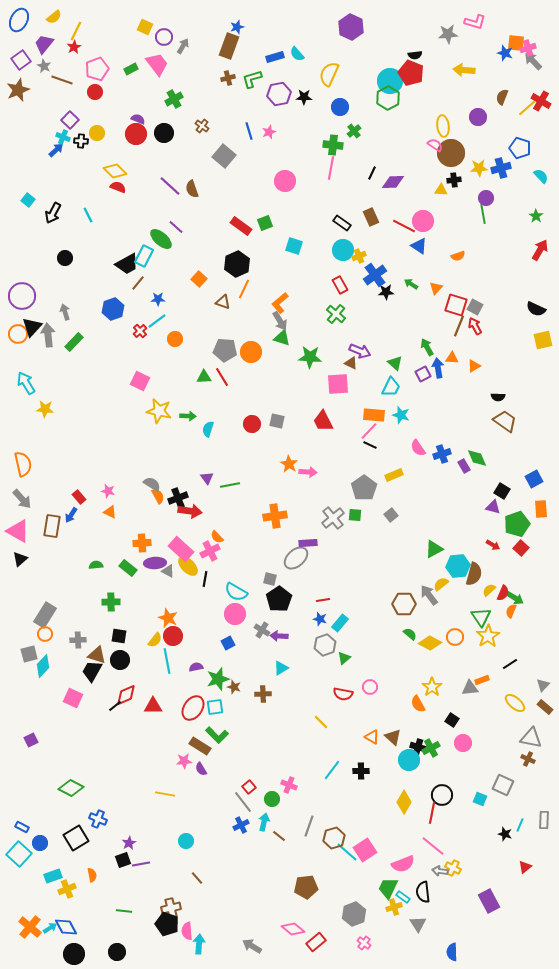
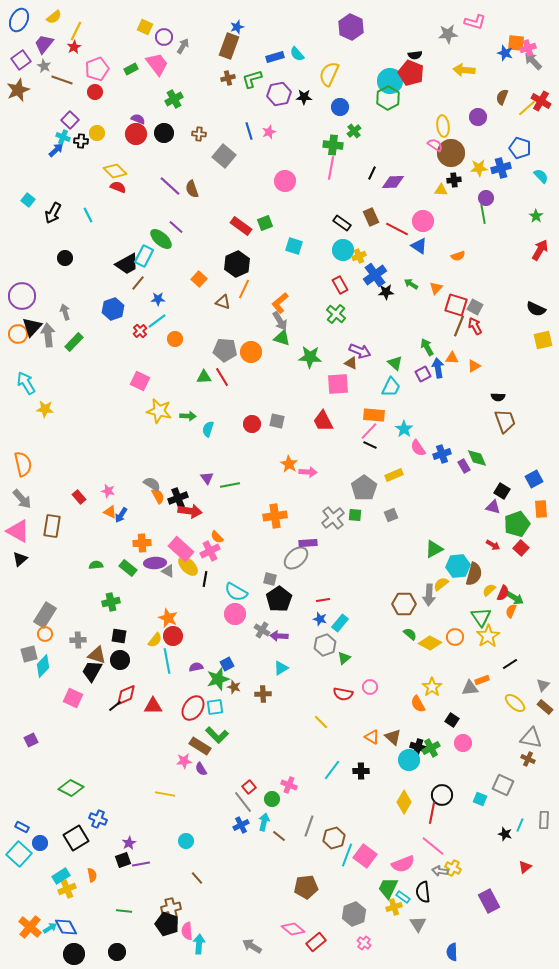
brown cross at (202, 126): moved 3 px left, 8 px down; rotated 32 degrees counterclockwise
red line at (404, 226): moved 7 px left, 3 px down
cyan star at (401, 415): moved 3 px right, 14 px down; rotated 18 degrees clockwise
brown trapezoid at (505, 421): rotated 35 degrees clockwise
blue arrow at (71, 515): moved 50 px right
gray square at (391, 515): rotated 16 degrees clockwise
gray arrow at (429, 595): rotated 140 degrees counterclockwise
green cross at (111, 602): rotated 12 degrees counterclockwise
blue square at (228, 643): moved 1 px left, 21 px down
pink square at (365, 850): moved 6 px down; rotated 20 degrees counterclockwise
cyan line at (347, 852): moved 3 px down; rotated 70 degrees clockwise
cyan rectangle at (53, 876): moved 8 px right; rotated 12 degrees counterclockwise
